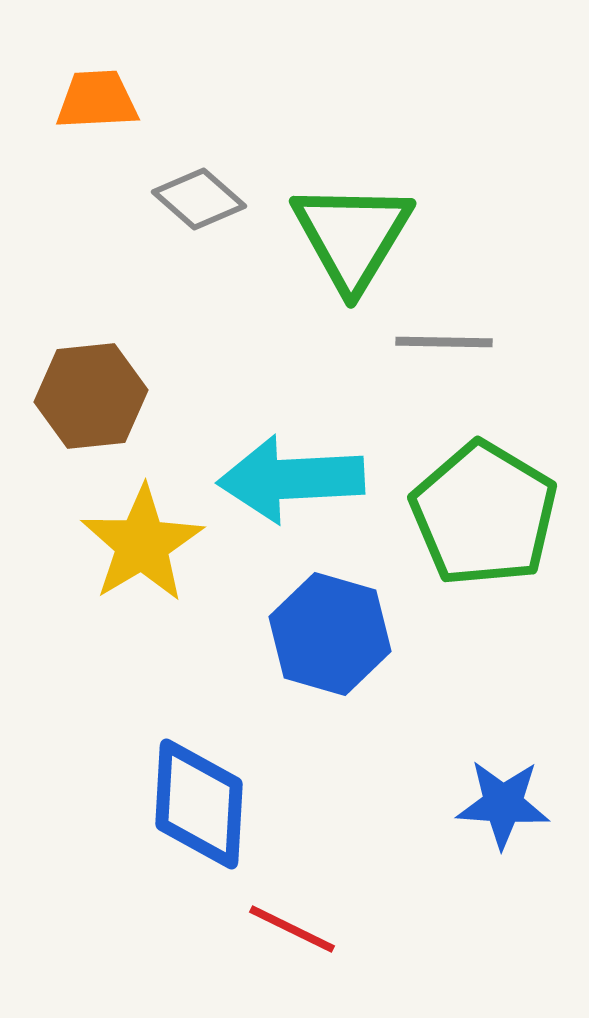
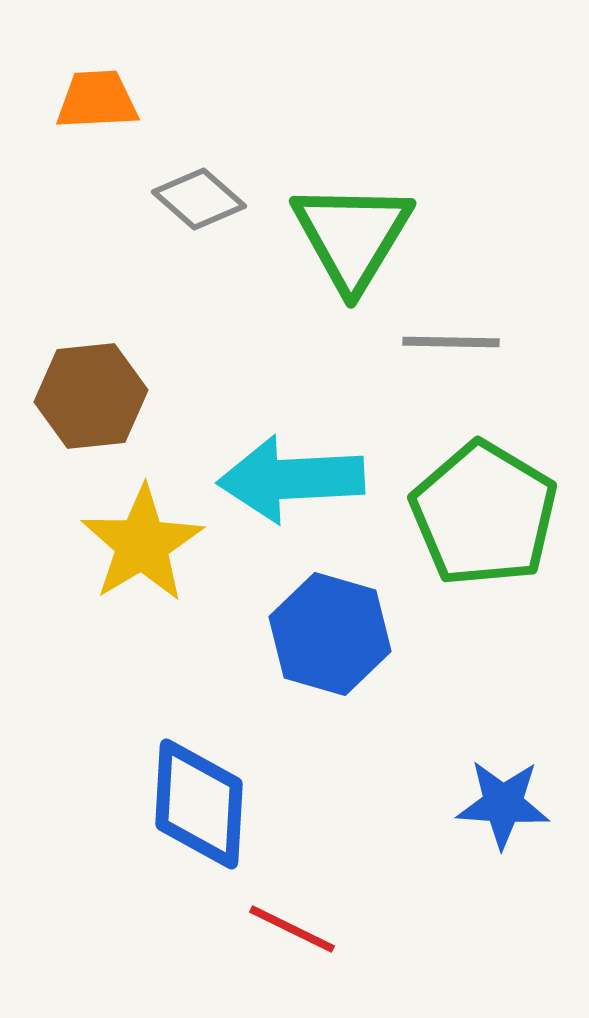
gray line: moved 7 px right
